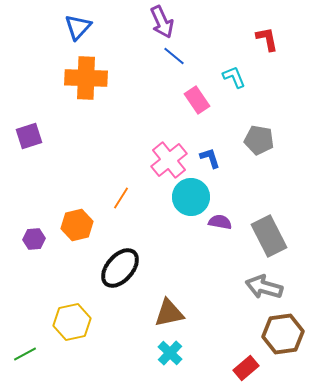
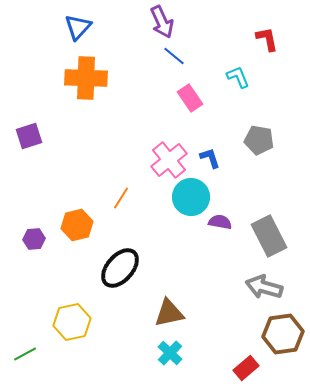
cyan L-shape: moved 4 px right
pink rectangle: moved 7 px left, 2 px up
